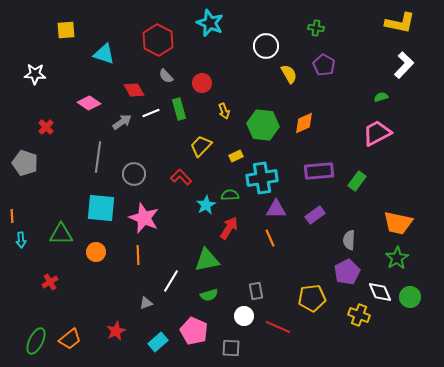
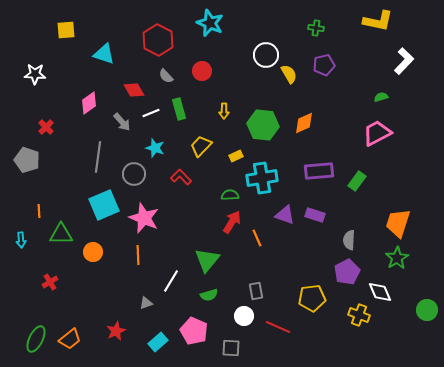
yellow L-shape at (400, 23): moved 22 px left, 2 px up
white circle at (266, 46): moved 9 px down
purple pentagon at (324, 65): rotated 30 degrees clockwise
white L-shape at (404, 65): moved 4 px up
red circle at (202, 83): moved 12 px up
pink diamond at (89, 103): rotated 70 degrees counterclockwise
yellow arrow at (224, 111): rotated 21 degrees clockwise
gray arrow at (122, 122): rotated 84 degrees clockwise
gray pentagon at (25, 163): moved 2 px right, 3 px up
cyan star at (206, 205): moved 51 px left, 57 px up; rotated 24 degrees counterclockwise
cyan square at (101, 208): moved 3 px right, 3 px up; rotated 28 degrees counterclockwise
purple triangle at (276, 209): moved 9 px right, 6 px down; rotated 20 degrees clockwise
purple rectangle at (315, 215): rotated 54 degrees clockwise
orange line at (12, 216): moved 27 px right, 5 px up
orange trapezoid at (398, 223): rotated 96 degrees clockwise
red arrow at (229, 228): moved 3 px right, 6 px up
orange line at (270, 238): moved 13 px left
orange circle at (96, 252): moved 3 px left
green triangle at (207, 260): rotated 40 degrees counterclockwise
green circle at (410, 297): moved 17 px right, 13 px down
green ellipse at (36, 341): moved 2 px up
